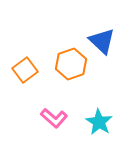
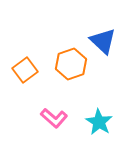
blue triangle: moved 1 px right
